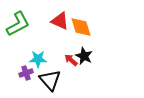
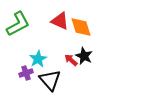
cyan star: rotated 30 degrees counterclockwise
